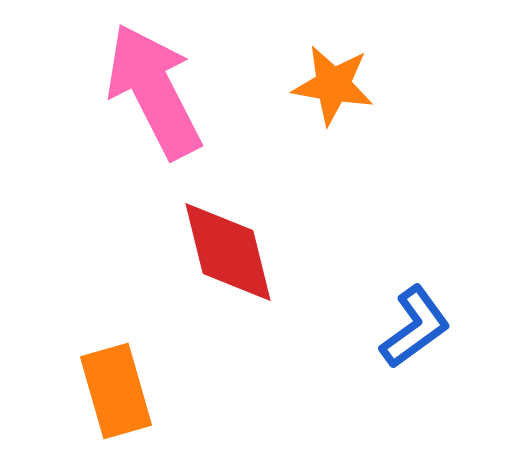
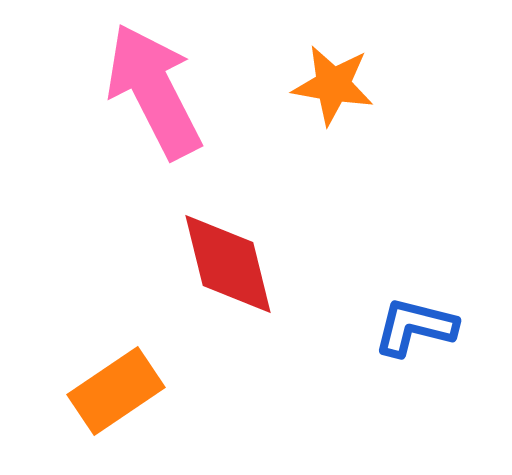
red diamond: moved 12 px down
blue L-shape: rotated 130 degrees counterclockwise
orange rectangle: rotated 72 degrees clockwise
